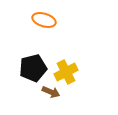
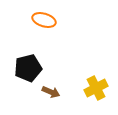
black pentagon: moved 5 px left
yellow cross: moved 30 px right, 16 px down
